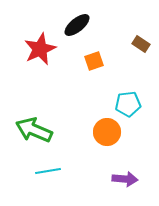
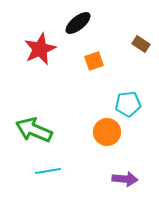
black ellipse: moved 1 px right, 2 px up
